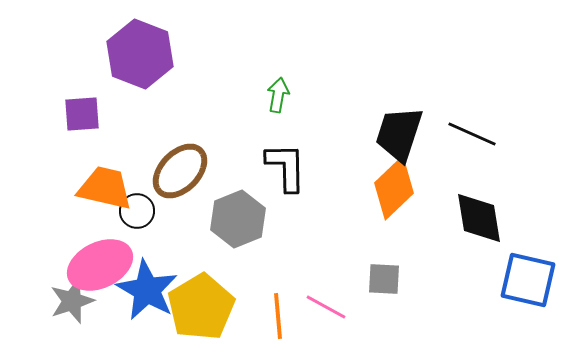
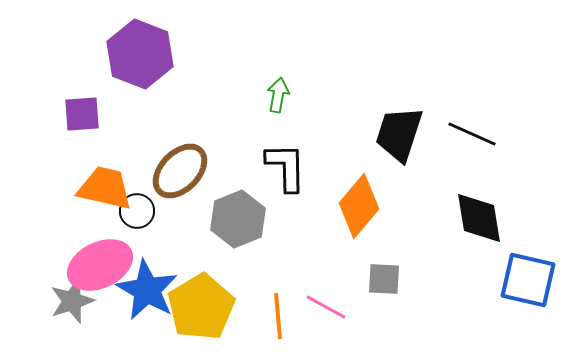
orange diamond: moved 35 px left, 18 px down; rotated 6 degrees counterclockwise
